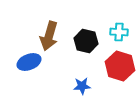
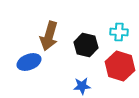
black hexagon: moved 4 px down
